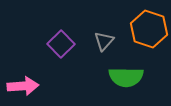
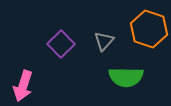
pink arrow: rotated 112 degrees clockwise
